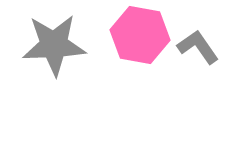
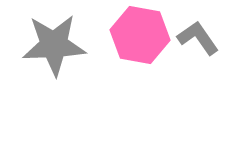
gray L-shape: moved 9 px up
